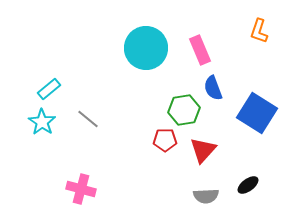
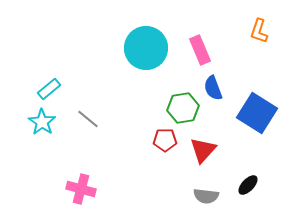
green hexagon: moved 1 px left, 2 px up
black ellipse: rotated 10 degrees counterclockwise
gray semicircle: rotated 10 degrees clockwise
